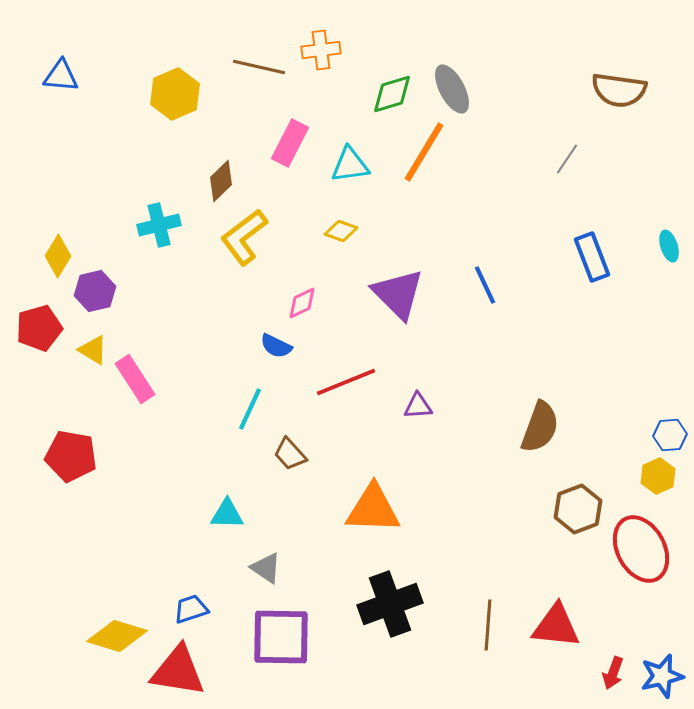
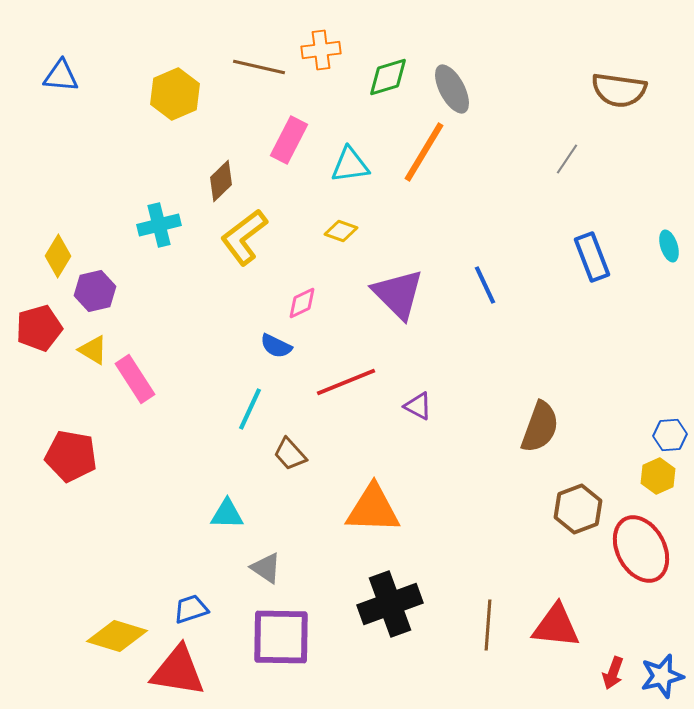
green diamond at (392, 94): moved 4 px left, 17 px up
pink rectangle at (290, 143): moved 1 px left, 3 px up
purple triangle at (418, 406): rotated 32 degrees clockwise
